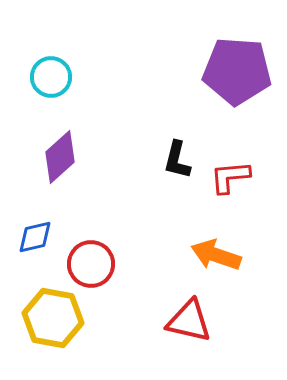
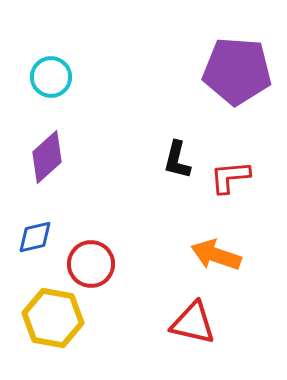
purple diamond: moved 13 px left
red triangle: moved 4 px right, 2 px down
